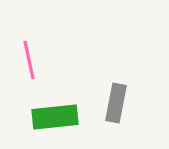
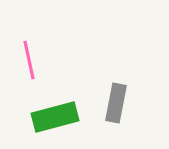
green rectangle: rotated 9 degrees counterclockwise
